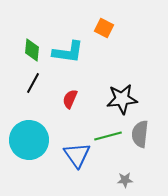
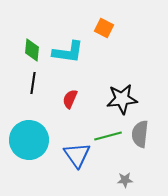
black line: rotated 20 degrees counterclockwise
